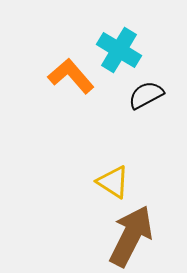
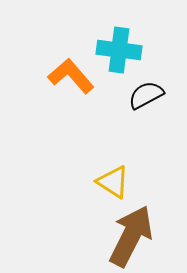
cyan cross: rotated 24 degrees counterclockwise
